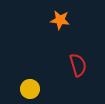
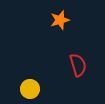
orange star: rotated 24 degrees counterclockwise
